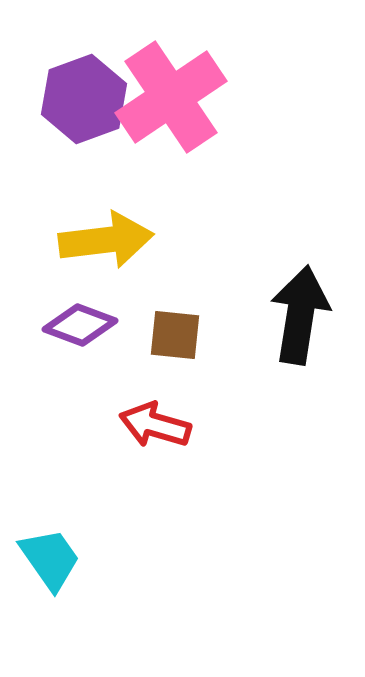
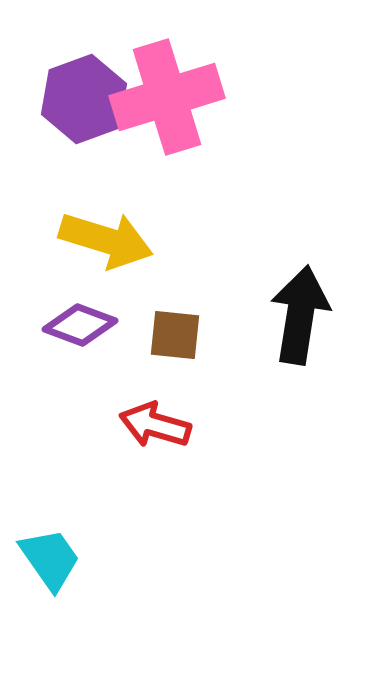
pink cross: moved 4 px left; rotated 17 degrees clockwise
yellow arrow: rotated 24 degrees clockwise
